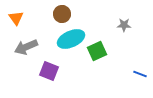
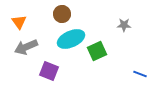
orange triangle: moved 3 px right, 4 px down
